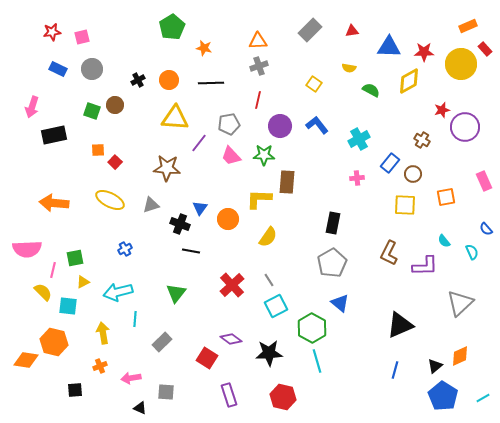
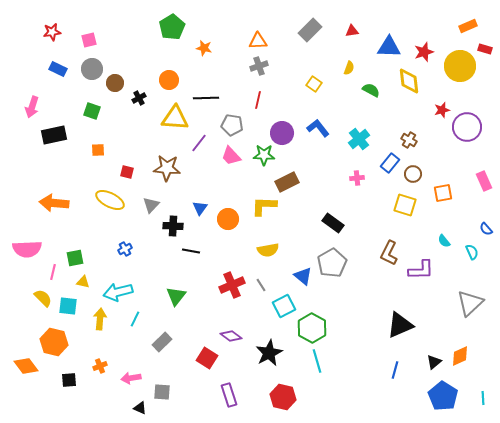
pink square at (82, 37): moved 7 px right, 3 px down
red rectangle at (485, 49): rotated 32 degrees counterclockwise
red star at (424, 52): rotated 18 degrees counterclockwise
yellow circle at (461, 64): moved 1 px left, 2 px down
yellow semicircle at (349, 68): rotated 80 degrees counterclockwise
black cross at (138, 80): moved 1 px right, 18 px down
yellow diamond at (409, 81): rotated 68 degrees counterclockwise
black line at (211, 83): moved 5 px left, 15 px down
brown circle at (115, 105): moved 22 px up
gray pentagon at (229, 124): moved 3 px right, 1 px down; rotated 20 degrees clockwise
blue L-shape at (317, 125): moved 1 px right, 3 px down
purple circle at (280, 126): moved 2 px right, 7 px down
purple circle at (465, 127): moved 2 px right
cyan cross at (359, 139): rotated 10 degrees counterclockwise
brown cross at (422, 140): moved 13 px left
red square at (115, 162): moved 12 px right, 10 px down; rotated 32 degrees counterclockwise
brown rectangle at (287, 182): rotated 60 degrees clockwise
orange square at (446, 197): moved 3 px left, 4 px up
yellow L-shape at (259, 199): moved 5 px right, 7 px down
gray triangle at (151, 205): rotated 30 degrees counterclockwise
yellow square at (405, 205): rotated 15 degrees clockwise
black rectangle at (333, 223): rotated 65 degrees counterclockwise
black cross at (180, 224): moved 7 px left, 2 px down; rotated 18 degrees counterclockwise
yellow semicircle at (268, 237): moved 13 px down; rotated 45 degrees clockwise
purple L-shape at (425, 266): moved 4 px left, 4 px down
pink line at (53, 270): moved 2 px down
gray line at (269, 280): moved 8 px left, 5 px down
yellow triangle at (83, 282): rotated 40 degrees clockwise
red cross at (232, 285): rotated 20 degrees clockwise
yellow semicircle at (43, 292): moved 6 px down
green triangle at (176, 293): moved 3 px down
blue triangle at (340, 303): moved 37 px left, 27 px up
gray triangle at (460, 303): moved 10 px right
cyan square at (276, 306): moved 8 px right
cyan line at (135, 319): rotated 21 degrees clockwise
yellow arrow at (103, 333): moved 3 px left, 14 px up; rotated 15 degrees clockwise
purple diamond at (231, 339): moved 3 px up
black star at (269, 353): rotated 24 degrees counterclockwise
orange diamond at (26, 360): moved 6 px down; rotated 45 degrees clockwise
black triangle at (435, 366): moved 1 px left, 4 px up
black square at (75, 390): moved 6 px left, 10 px up
gray square at (166, 392): moved 4 px left
cyan line at (483, 398): rotated 64 degrees counterclockwise
